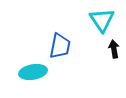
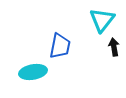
cyan triangle: rotated 12 degrees clockwise
black arrow: moved 2 px up
